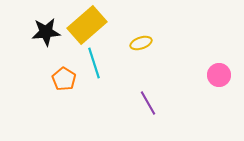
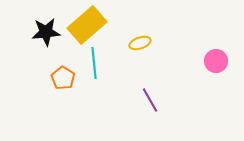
yellow ellipse: moved 1 px left
cyan line: rotated 12 degrees clockwise
pink circle: moved 3 px left, 14 px up
orange pentagon: moved 1 px left, 1 px up
purple line: moved 2 px right, 3 px up
